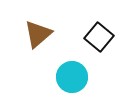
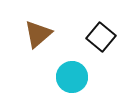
black square: moved 2 px right
